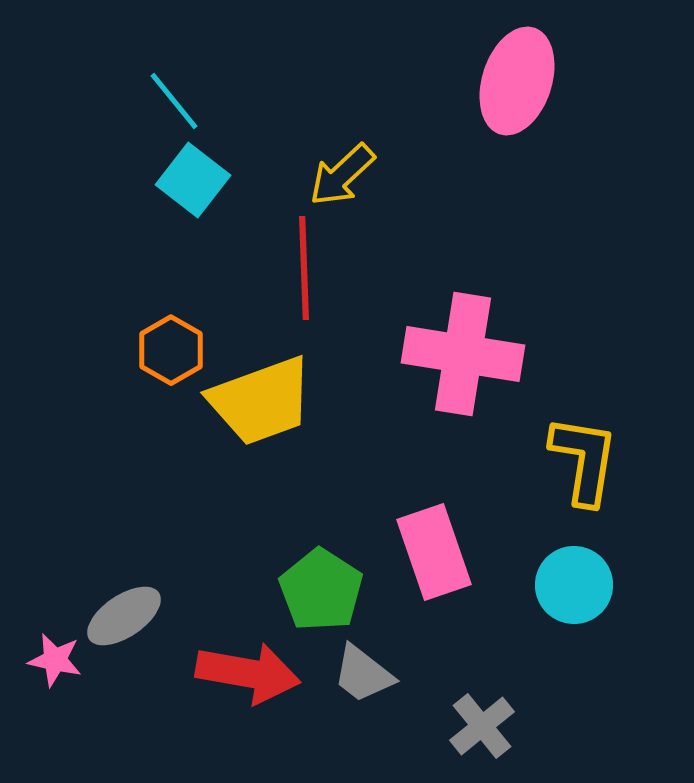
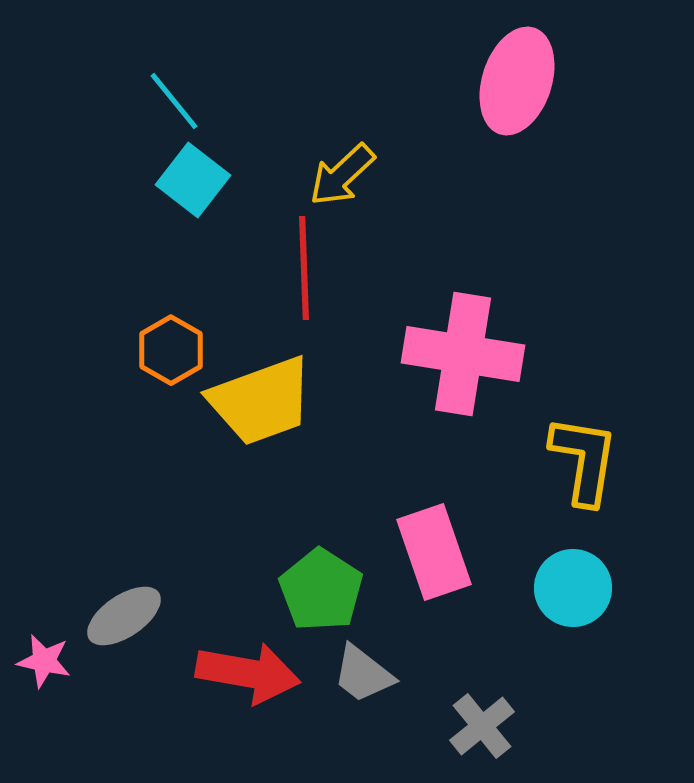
cyan circle: moved 1 px left, 3 px down
pink star: moved 11 px left, 1 px down
